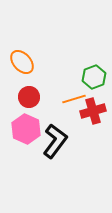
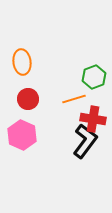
orange ellipse: rotated 35 degrees clockwise
red circle: moved 1 px left, 2 px down
red cross: moved 8 px down; rotated 25 degrees clockwise
pink hexagon: moved 4 px left, 6 px down
black L-shape: moved 30 px right
